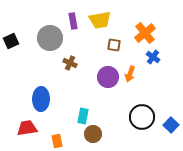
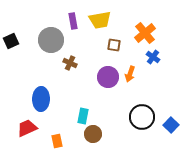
gray circle: moved 1 px right, 2 px down
red trapezoid: rotated 15 degrees counterclockwise
